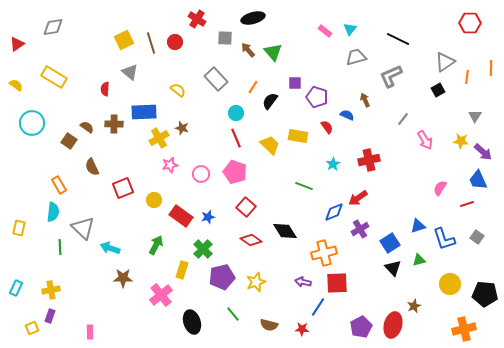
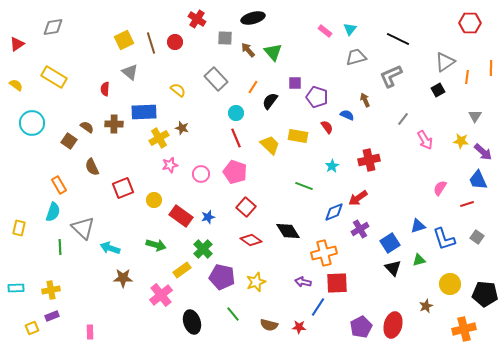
cyan star at (333, 164): moved 1 px left, 2 px down
cyan semicircle at (53, 212): rotated 12 degrees clockwise
black diamond at (285, 231): moved 3 px right
green arrow at (156, 245): rotated 78 degrees clockwise
yellow rectangle at (182, 270): rotated 36 degrees clockwise
purple pentagon at (222, 277): rotated 25 degrees clockwise
cyan rectangle at (16, 288): rotated 63 degrees clockwise
brown star at (414, 306): moved 12 px right
purple rectangle at (50, 316): moved 2 px right; rotated 48 degrees clockwise
red star at (302, 329): moved 3 px left, 2 px up
